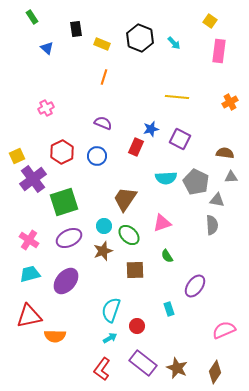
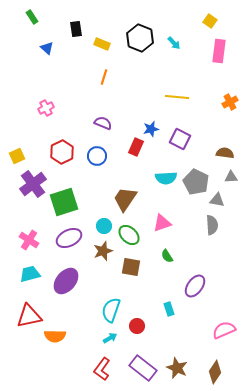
purple cross at (33, 179): moved 5 px down
brown square at (135, 270): moved 4 px left, 3 px up; rotated 12 degrees clockwise
purple rectangle at (143, 363): moved 5 px down
